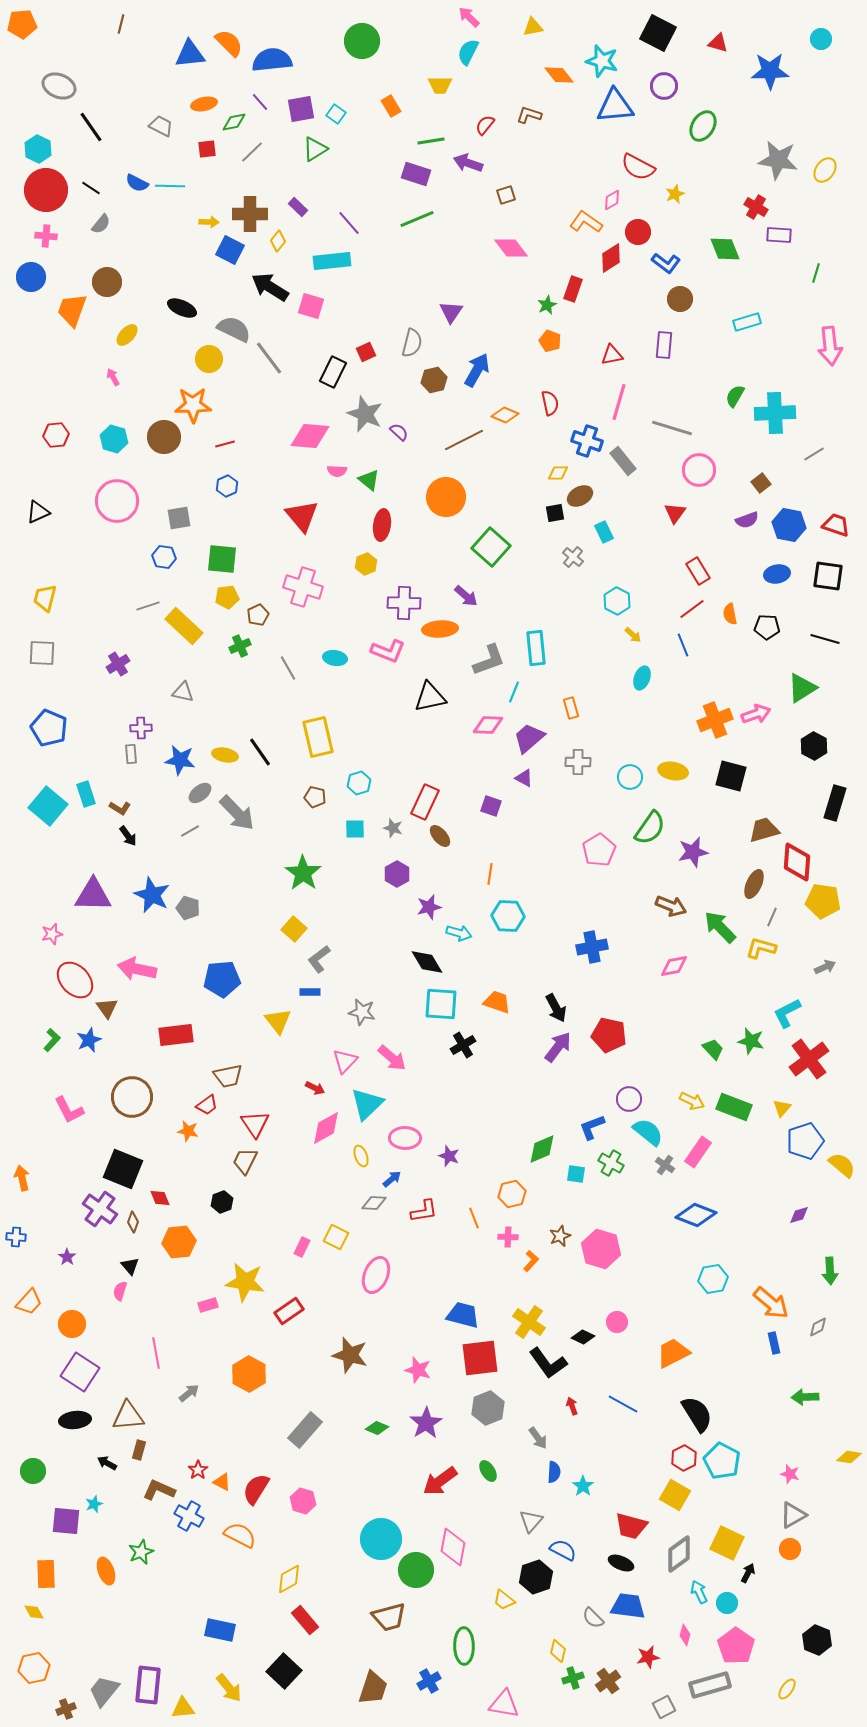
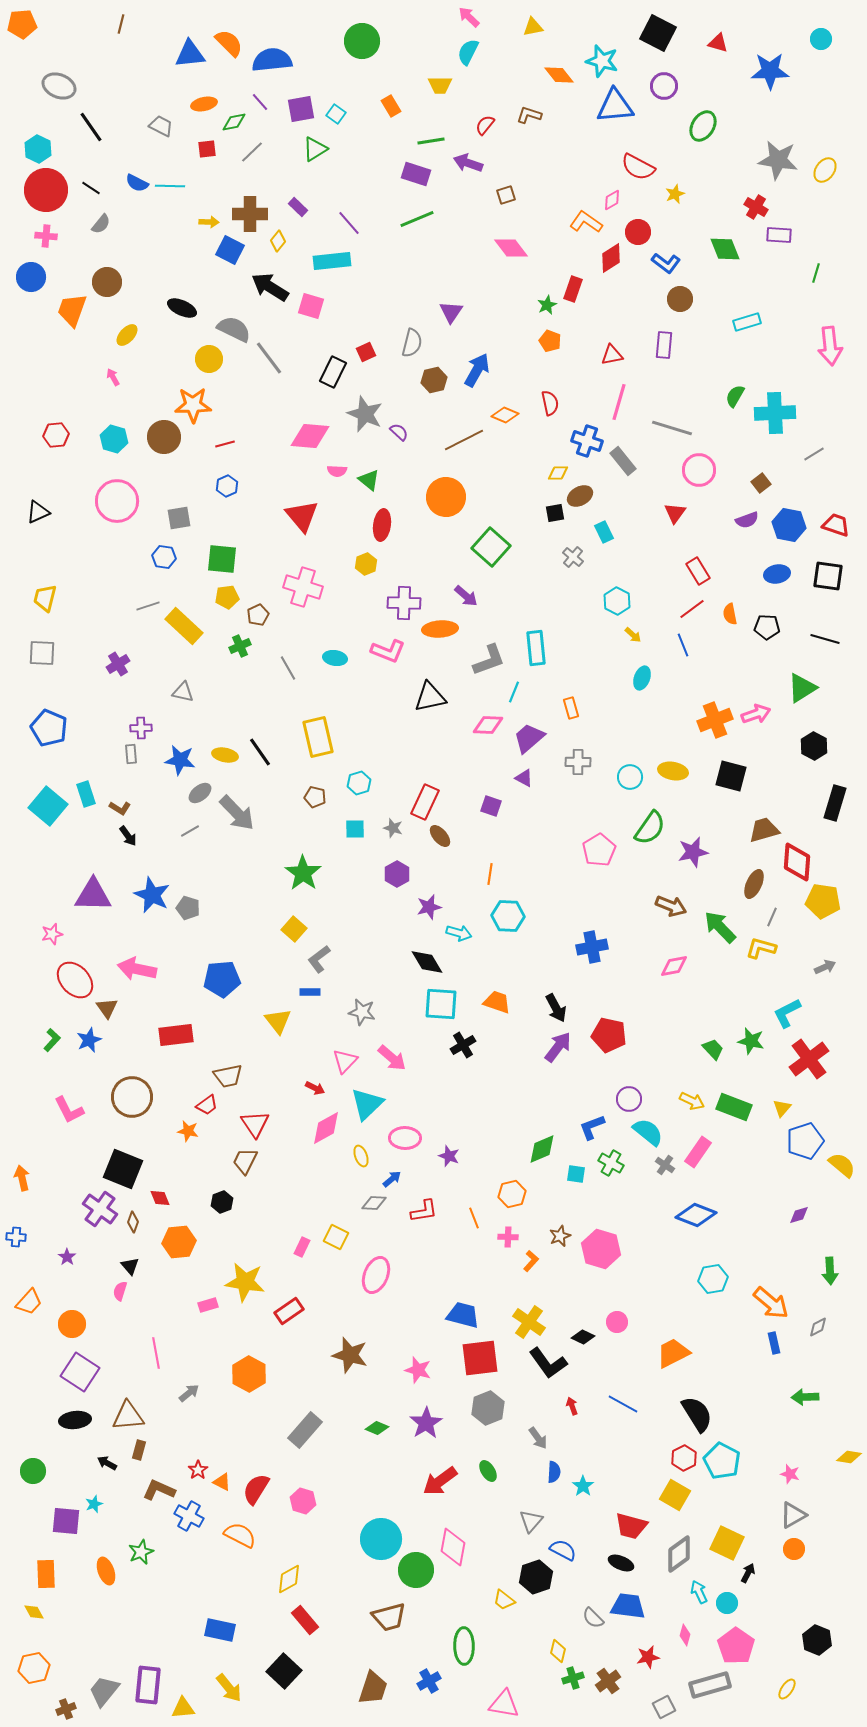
orange circle at (790, 1549): moved 4 px right
